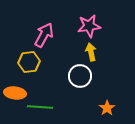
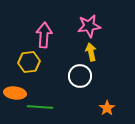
pink arrow: rotated 25 degrees counterclockwise
